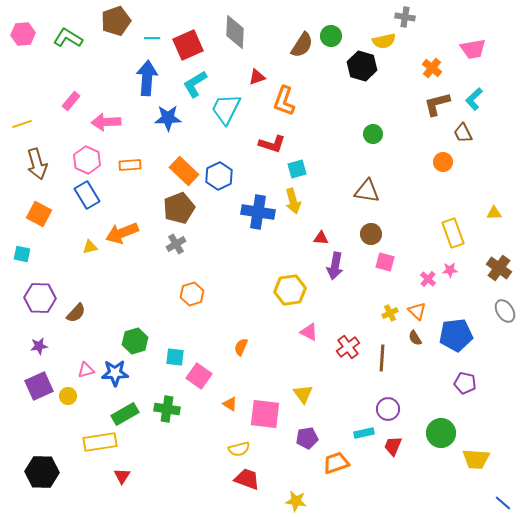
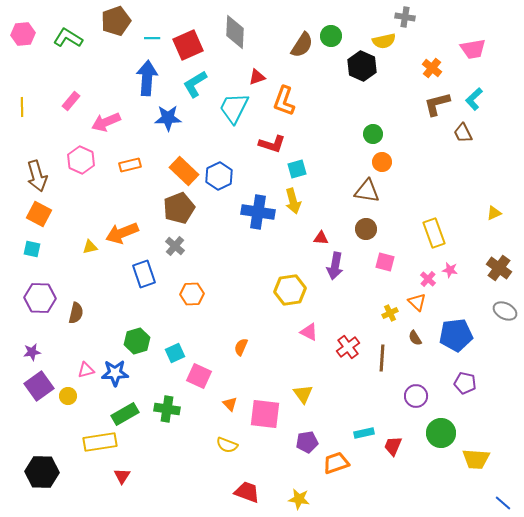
black hexagon at (362, 66): rotated 8 degrees clockwise
cyan trapezoid at (226, 109): moved 8 px right, 1 px up
pink arrow at (106, 122): rotated 20 degrees counterclockwise
yellow line at (22, 124): moved 17 px up; rotated 72 degrees counterclockwise
pink hexagon at (87, 160): moved 6 px left
orange circle at (443, 162): moved 61 px left
brown arrow at (37, 164): moved 12 px down
orange rectangle at (130, 165): rotated 10 degrees counterclockwise
blue rectangle at (87, 195): moved 57 px right, 79 px down; rotated 12 degrees clockwise
yellow triangle at (494, 213): rotated 21 degrees counterclockwise
yellow rectangle at (453, 233): moved 19 px left
brown circle at (371, 234): moved 5 px left, 5 px up
gray cross at (176, 244): moved 1 px left, 2 px down; rotated 18 degrees counterclockwise
cyan square at (22, 254): moved 10 px right, 5 px up
pink star at (450, 270): rotated 14 degrees clockwise
orange hexagon at (192, 294): rotated 15 degrees clockwise
orange triangle at (417, 311): moved 9 px up
gray ellipse at (505, 311): rotated 30 degrees counterclockwise
brown semicircle at (76, 313): rotated 30 degrees counterclockwise
green hexagon at (135, 341): moved 2 px right
purple star at (39, 346): moved 7 px left, 6 px down
cyan square at (175, 357): moved 4 px up; rotated 30 degrees counterclockwise
pink square at (199, 376): rotated 10 degrees counterclockwise
purple square at (39, 386): rotated 12 degrees counterclockwise
orange triangle at (230, 404): rotated 14 degrees clockwise
purple circle at (388, 409): moved 28 px right, 13 px up
purple pentagon at (307, 438): moved 4 px down
yellow semicircle at (239, 449): moved 12 px left, 4 px up; rotated 35 degrees clockwise
red trapezoid at (247, 479): moved 13 px down
yellow star at (296, 501): moved 3 px right, 2 px up
